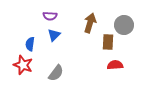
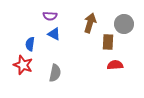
gray circle: moved 1 px up
blue triangle: moved 1 px up; rotated 48 degrees counterclockwise
gray semicircle: moved 1 px left; rotated 24 degrees counterclockwise
